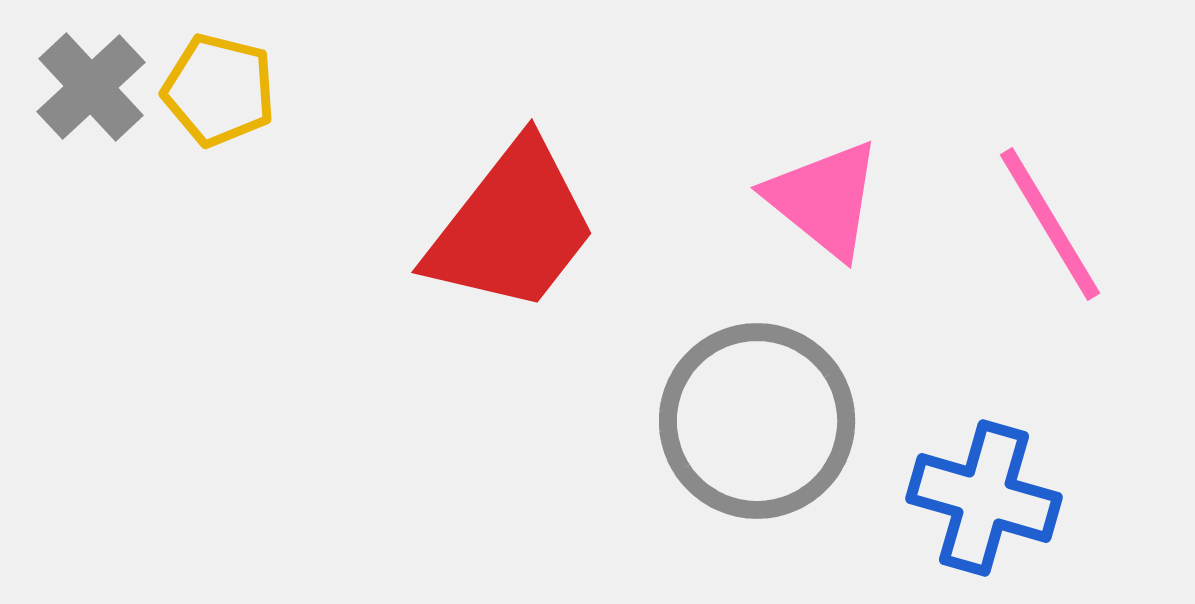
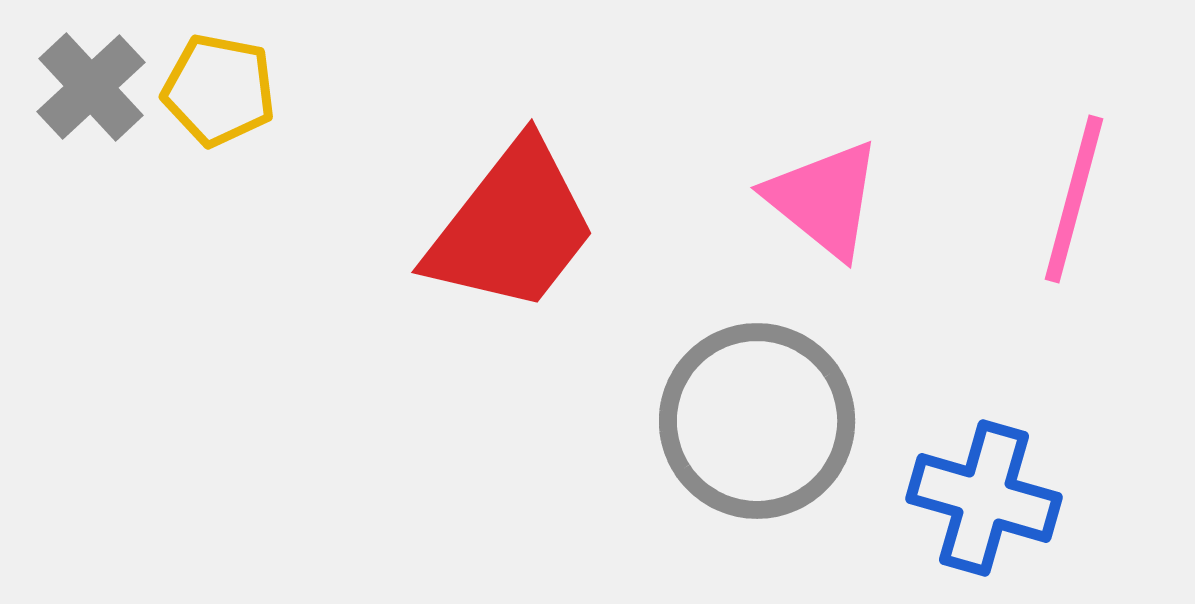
yellow pentagon: rotated 3 degrees counterclockwise
pink line: moved 24 px right, 25 px up; rotated 46 degrees clockwise
